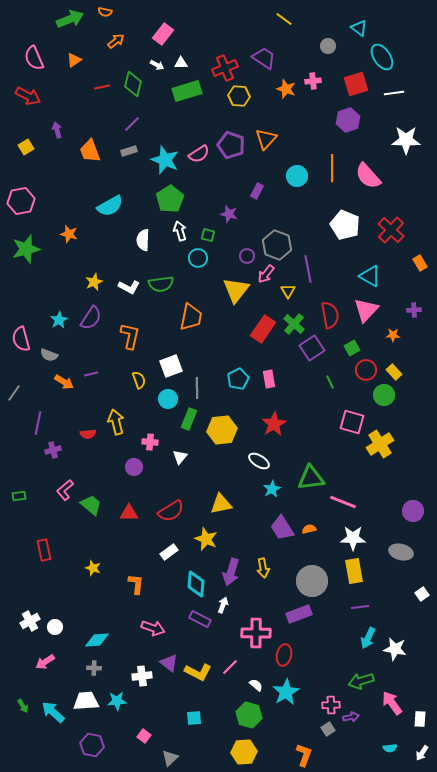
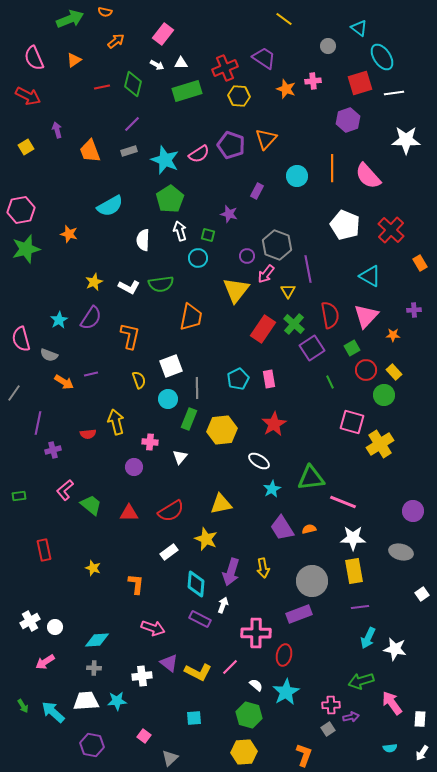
red square at (356, 84): moved 4 px right, 1 px up
pink hexagon at (21, 201): moved 9 px down
pink triangle at (366, 310): moved 6 px down
